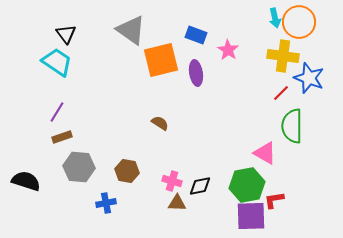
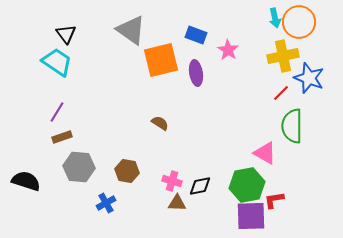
yellow cross: rotated 20 degrees counterclockwise
blue cross: rotated 18 degrees counterclockwise
